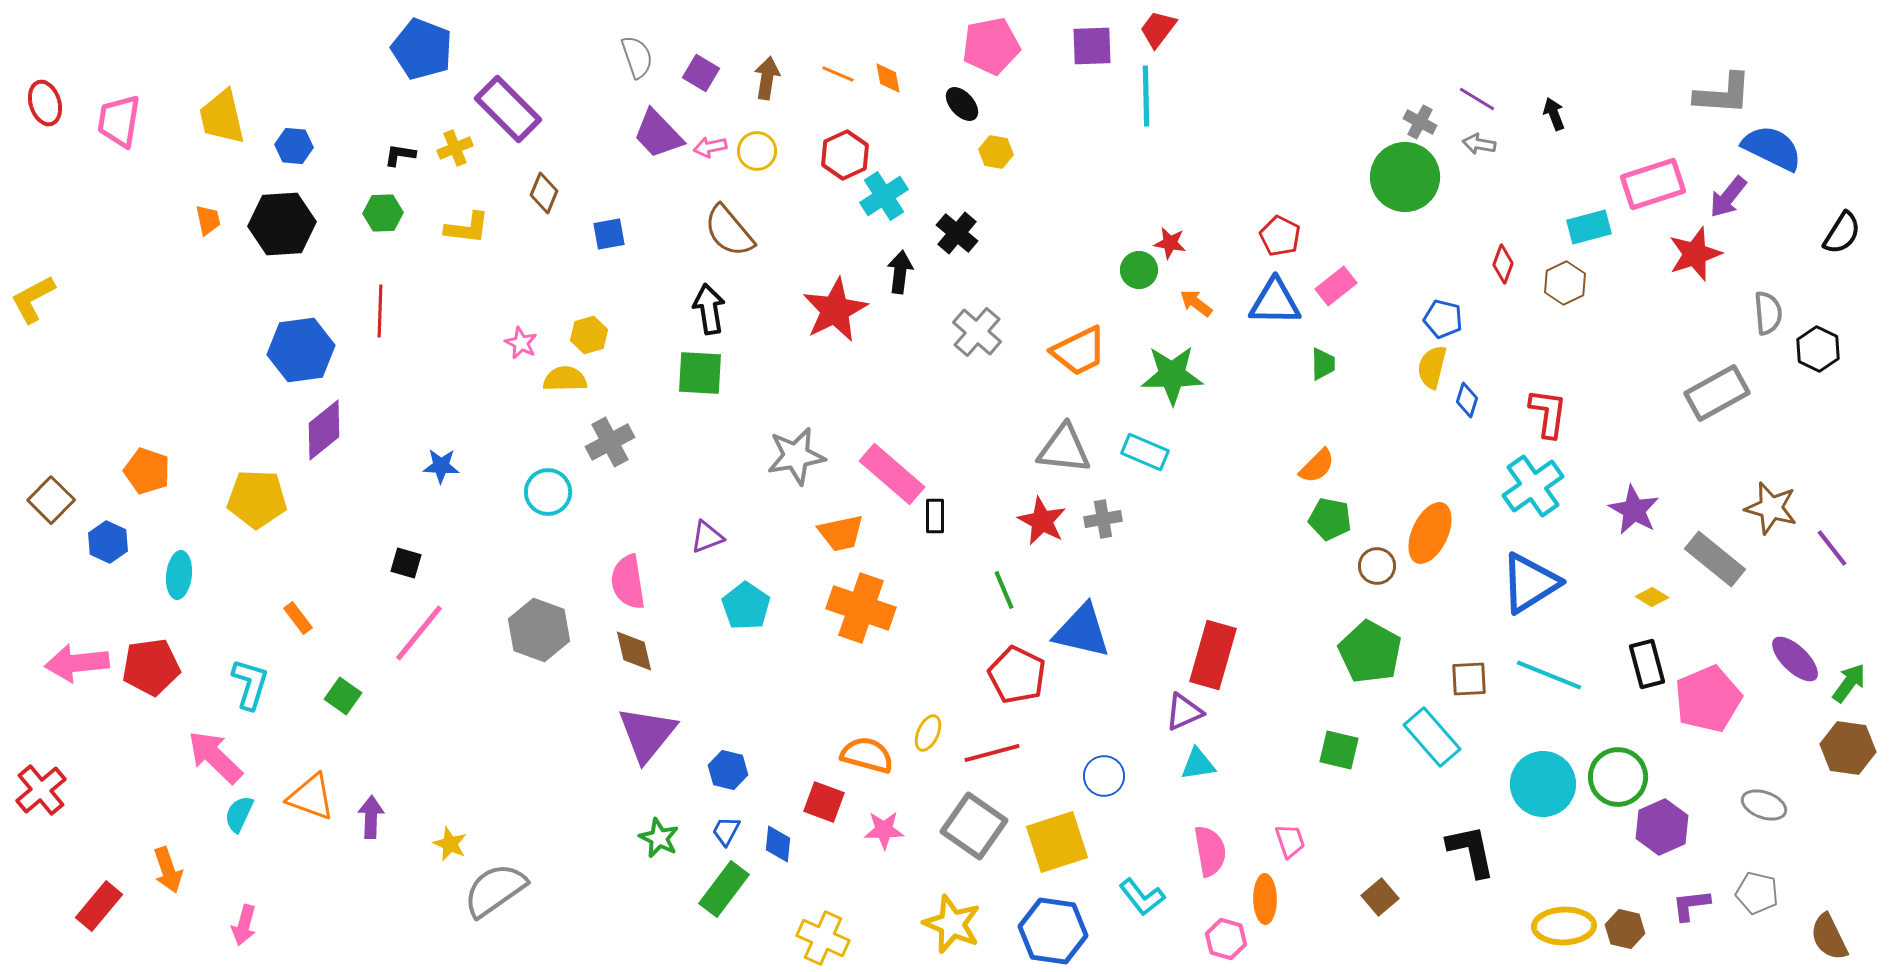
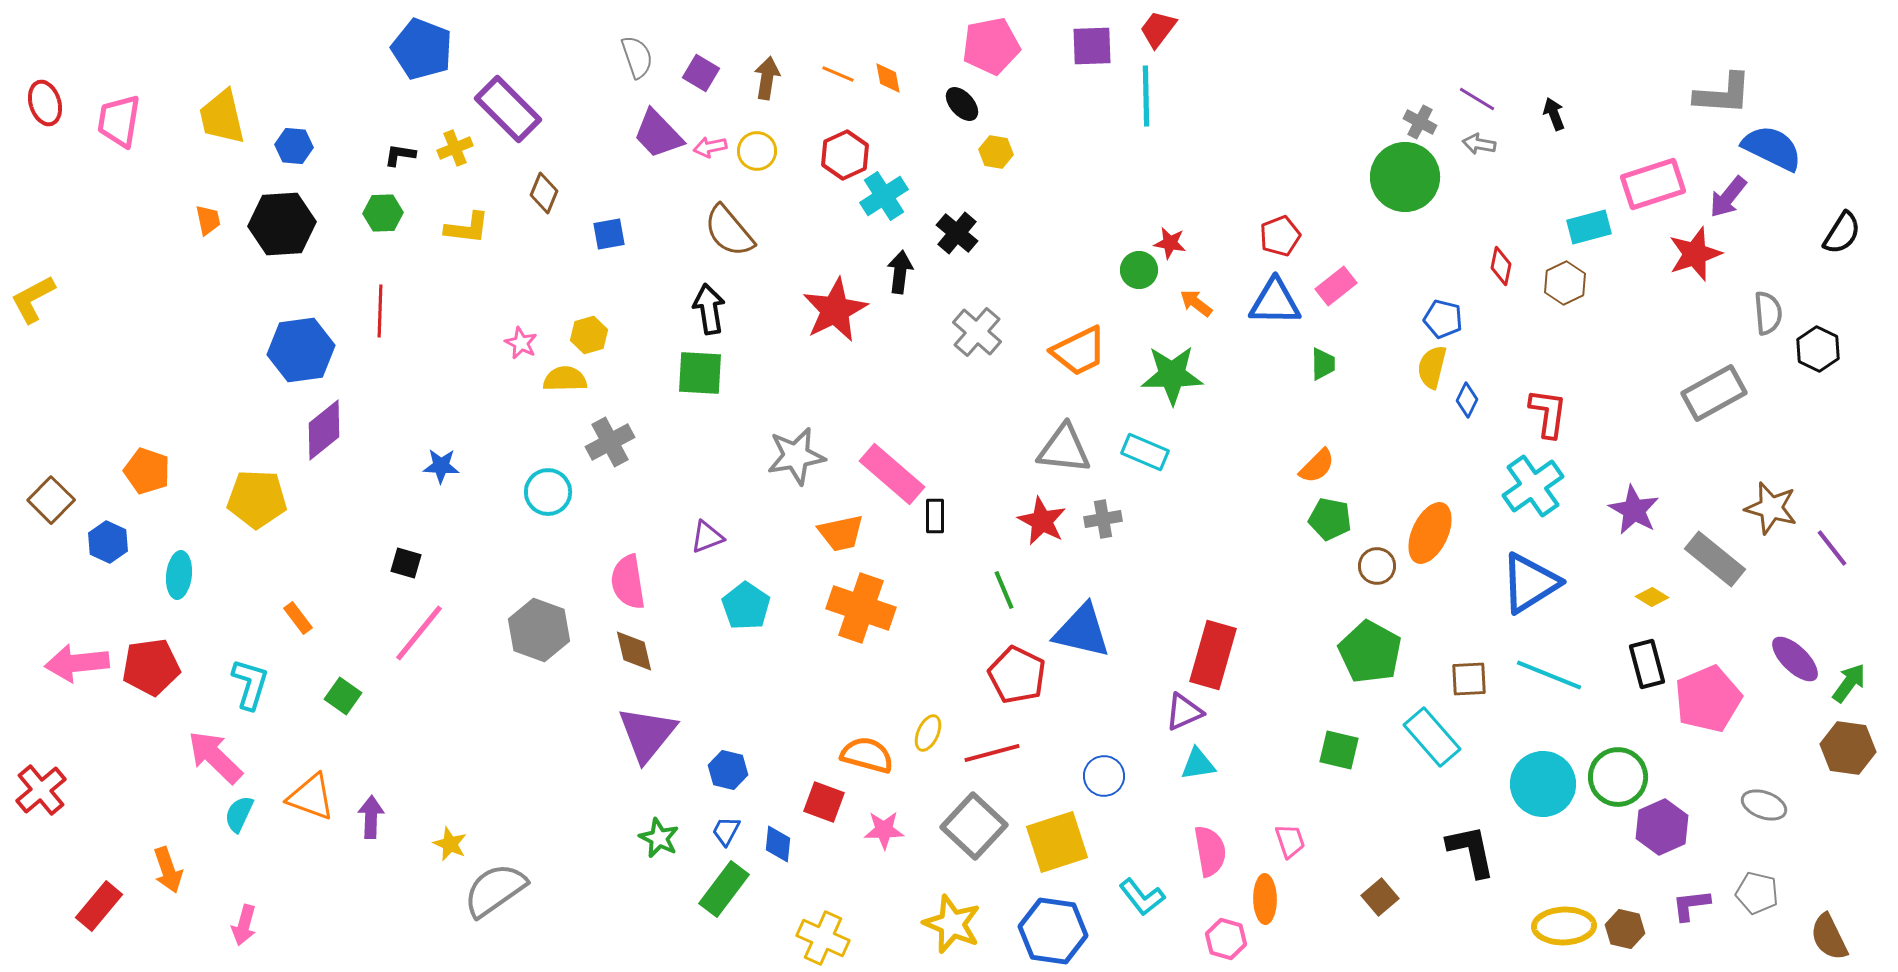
red pentagon at (1280, 236): rotated 24 degrees clockwise
red diamond at (1503, 264): moved 2 px left, 2 px down; rotated 9 degrees counterclockwise
gray rectangle at (1717, 393): moved 3 px left
blue diamond at (1467, 400): rotated 8 degrees clockwise
gray square at (974, 826): rotated 8 degrees clockwise
